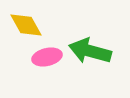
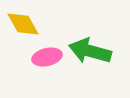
yellow diamond: moved 3 px left, 1 px up
